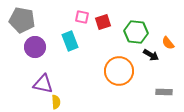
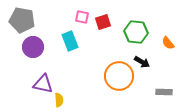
purple circle: moved 2 px left
black arrow: moved 9 px left, 7 px down
orange circle: moved 5 px down
yellow semicircle: moved 3 px right, 2 px up
